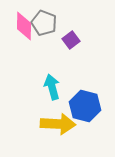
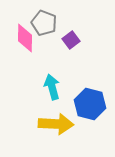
pink diamond: moved 1 px right, 12 px down
blue hexagon: moved 5 px right, 2 px up
yellow arrow: moved 2 px left
